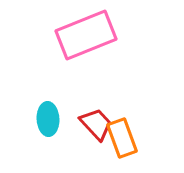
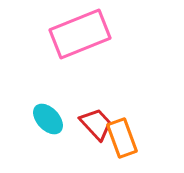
pink rectangle: moved 6 px left, 1 px up
cyan ellipse: rotated 40 degrees counterclockwise
